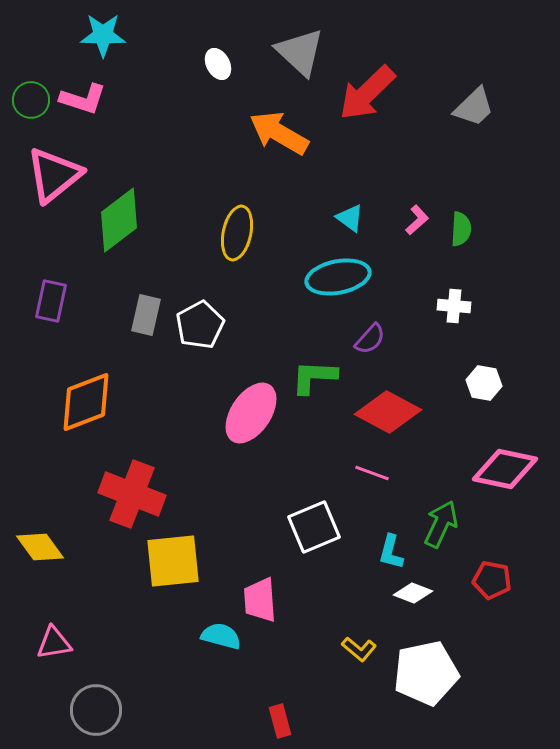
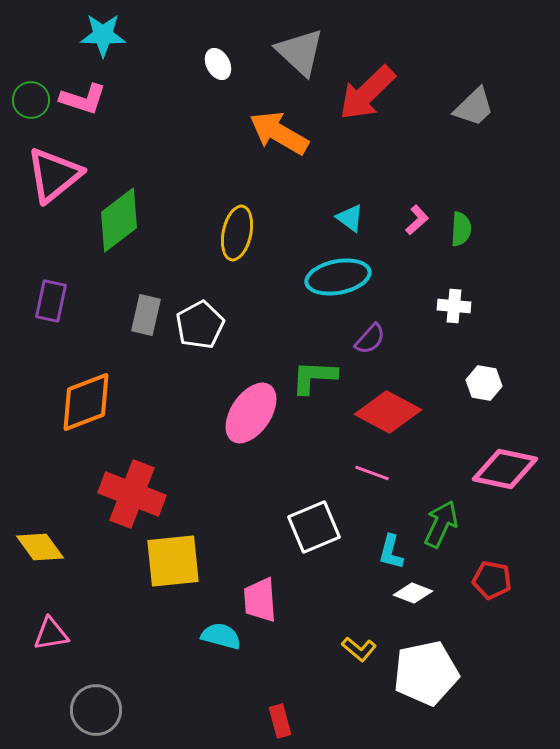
pink triangle at (54, 643): moved 3 px left, 9 px up
